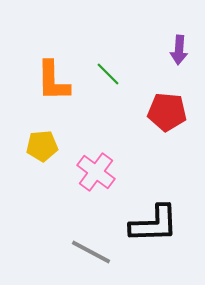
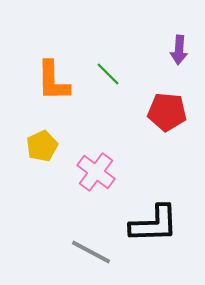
yellow pentagon: rotated 20 degrees counterclockwise
